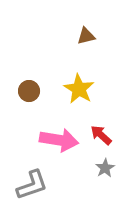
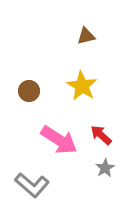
yellow star: moved 3 px right, 3 px up
pink arrow: rotated 24 degrees clockwise
gray L-shape: rotated 60 degrees clockwise
